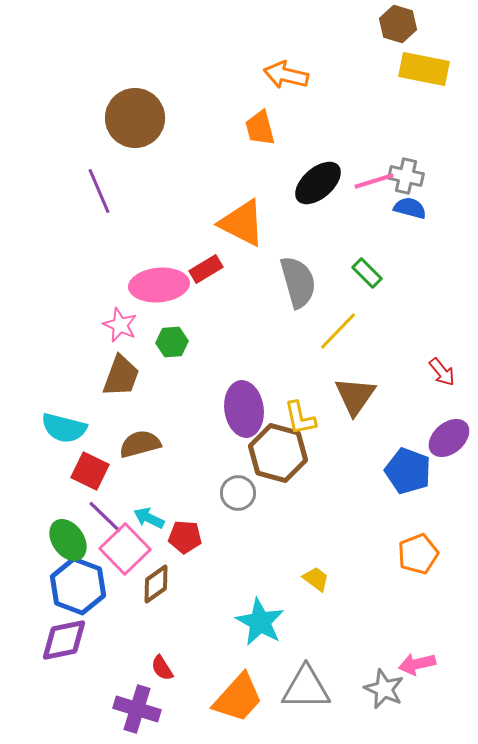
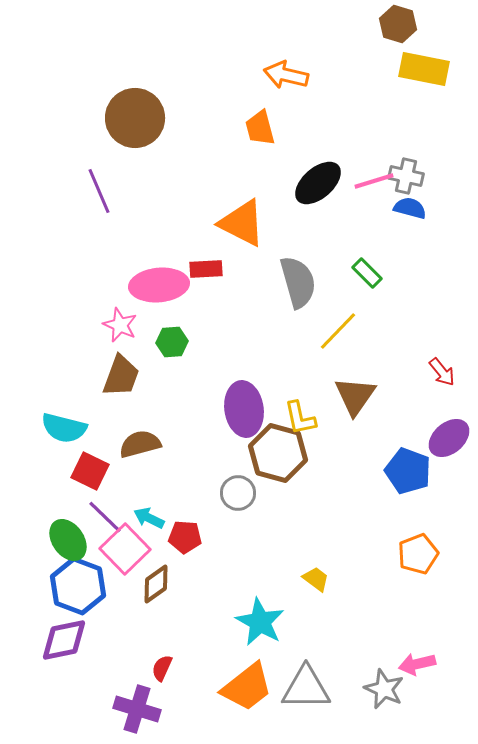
red rectangle at (206, 269): rotated 28 degrees clockwise
red semicircle at (162, 668): rotated 56 degrees clockwise
orange trapezoid at (238, 698): moved 9 px right, 11 px up; rotated 10 degrees clockwise
